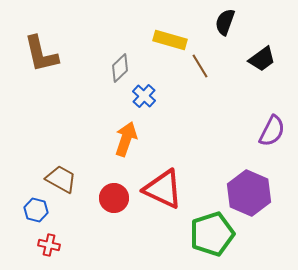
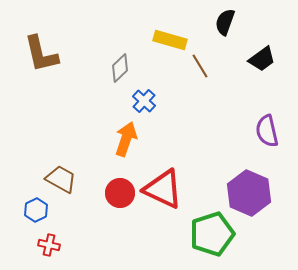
blue cross: moved 5 px down
purple semicircle: moved 5 px left; rotated 140 degrees clockwise
red circle: moved 6 px right, 5 px up
blue hexagon: rotated 20 degrees clockwise
